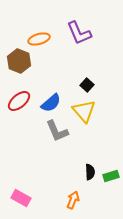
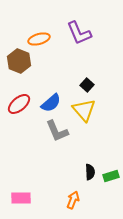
red ellipse: moved 3 px down
yellow triangle: moved 1 px up
pink rectangle: rotated 30 degrees counterclockwise
